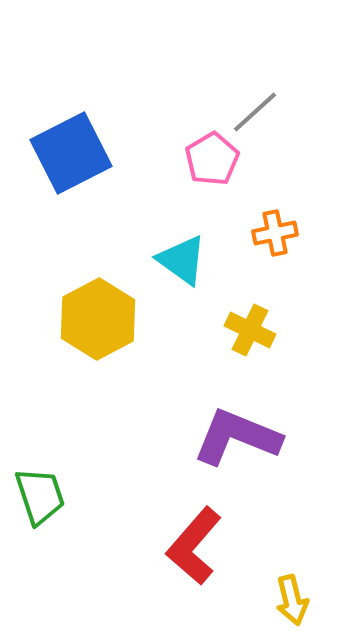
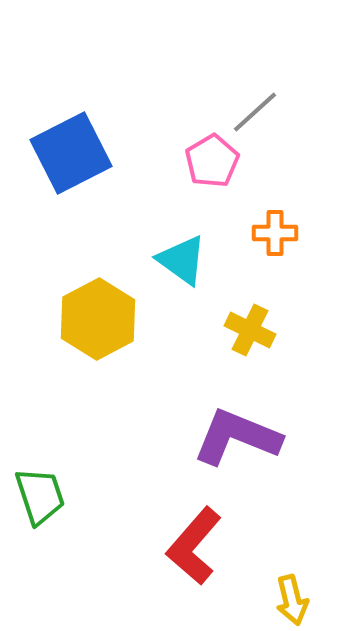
pink pentagon: moved 2 px down
orange cross: rotated 12 degrees clockwise
